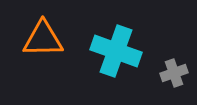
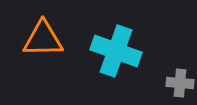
gray cross: moved 6 px right, 10 px down; rotated 24 degrees clockwise
